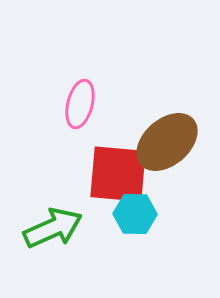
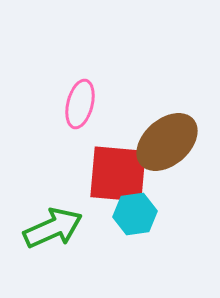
cyan hexagon: rotated 9 degrees counterclockwise
